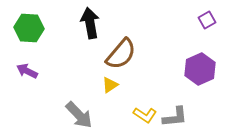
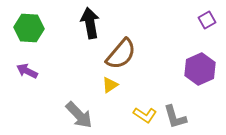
gray L-shape: rotated 80 degrees clockwise
